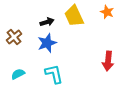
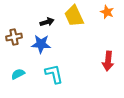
brown cross: rotated 28 degrees clockwise
blue star: moved 6 px left, 1 px down; rotated 24 degrees clockwise
